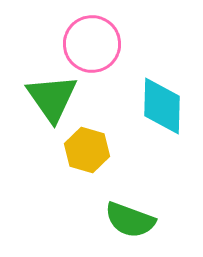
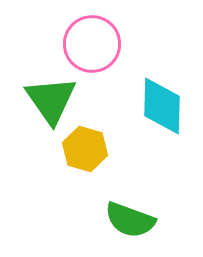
green triangle: moved 1 px left, 2 px down
yellow hexagon: moved 2 px left, 1 px up
